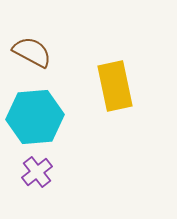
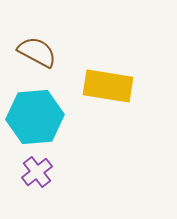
brown semicircle: moved 5 px right
yellow rectangle: moved 7 px left; rotated 69 degrees counterclockwise
